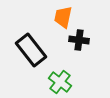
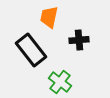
orange trapezoid: moved 14 px left
black cross: rotated 12 degrees counterclockwise
